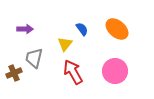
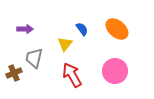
red arrow: moved 1 px left, 3 px down
